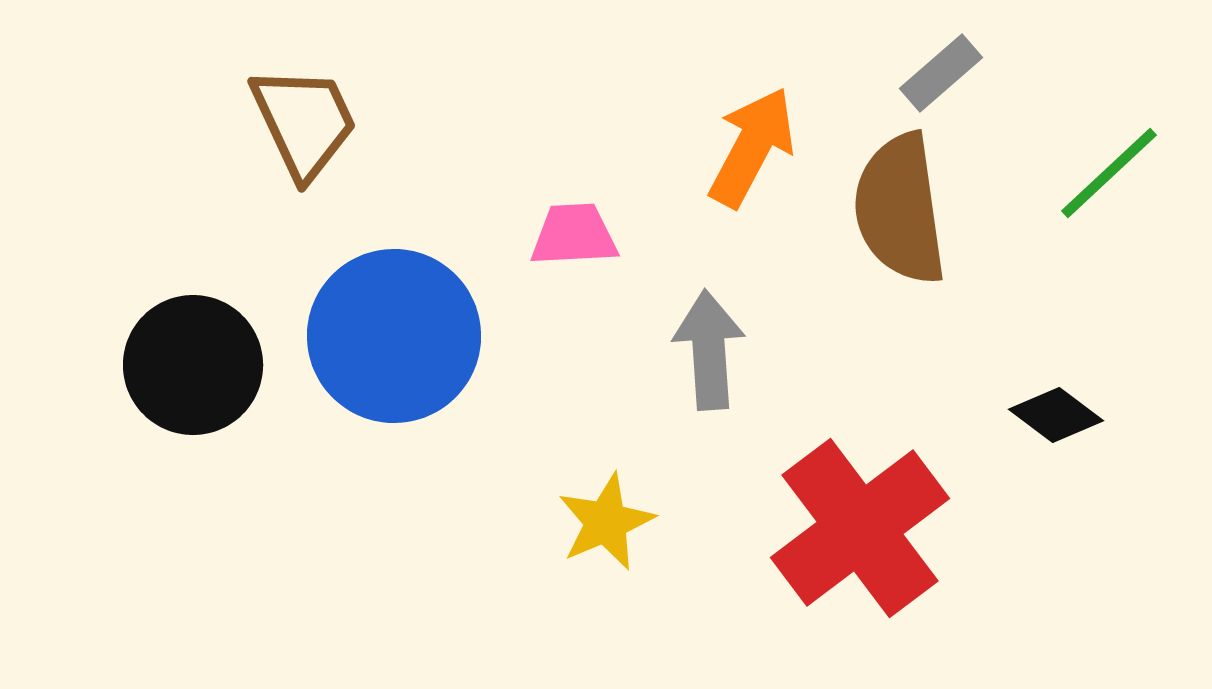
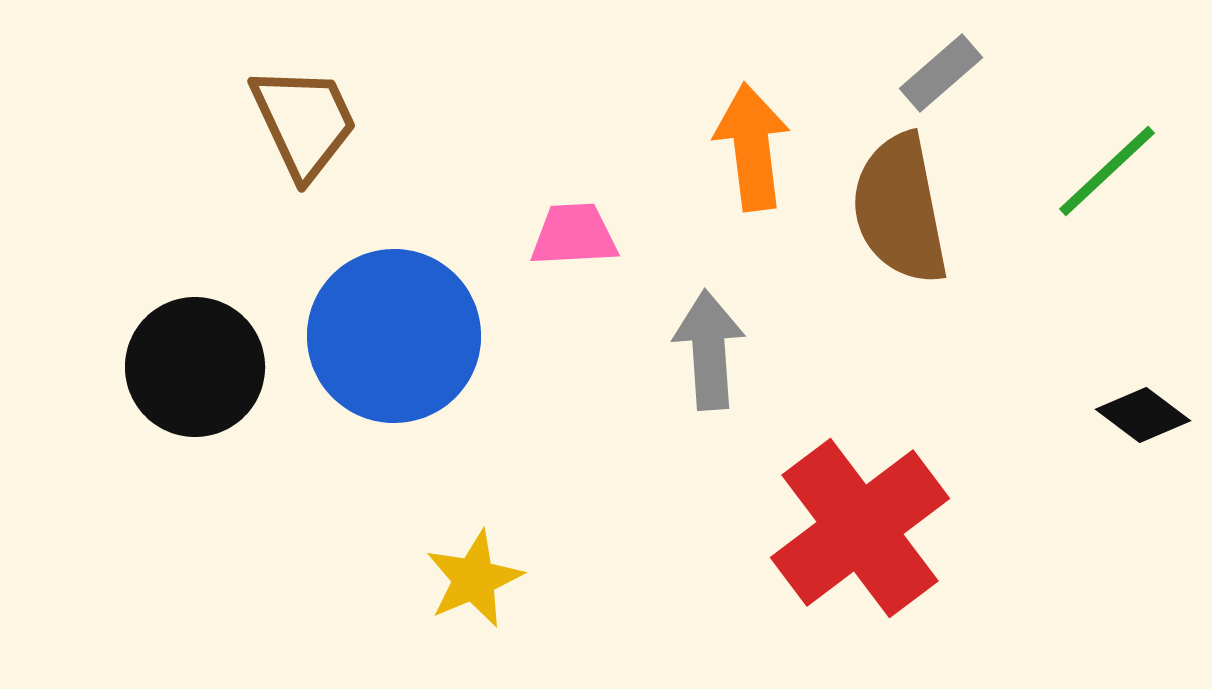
orange arrow: rotated 35 degrees counterclockwise
green line: moved 2 px left, 2 px up
brown semicircle: rotated 3 degrees counterclockwise
black circle: moved 2 px right, 2 px down
black diamond: moved 87 px right
yellow star: moved 132 px left, 57 px down
